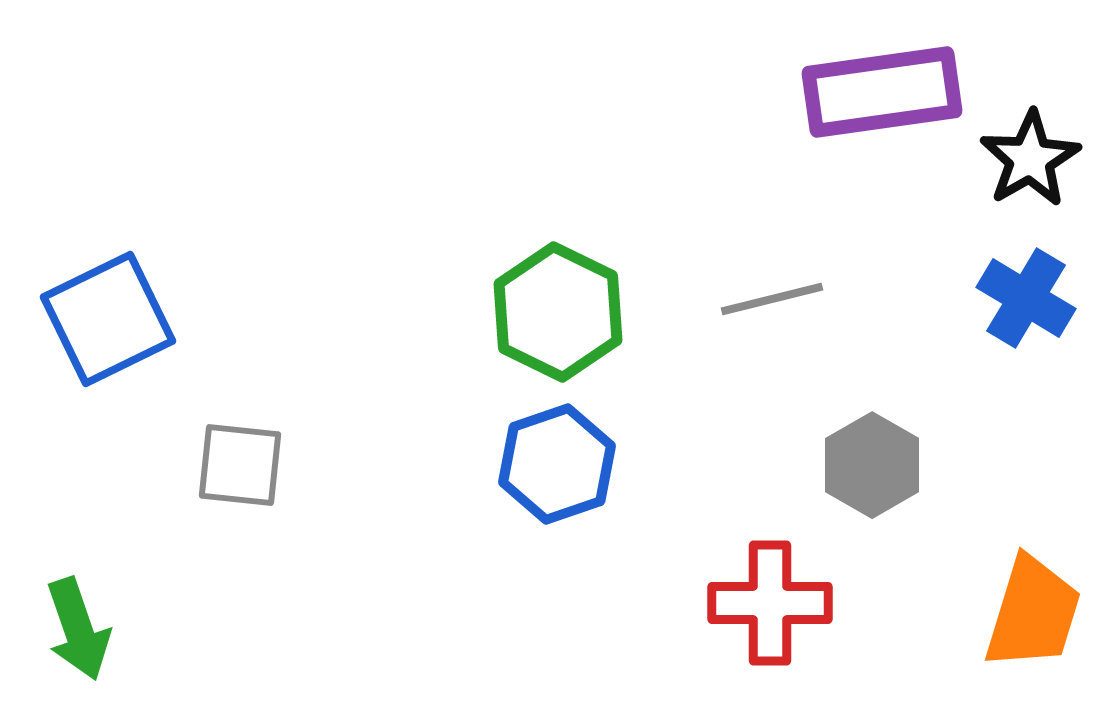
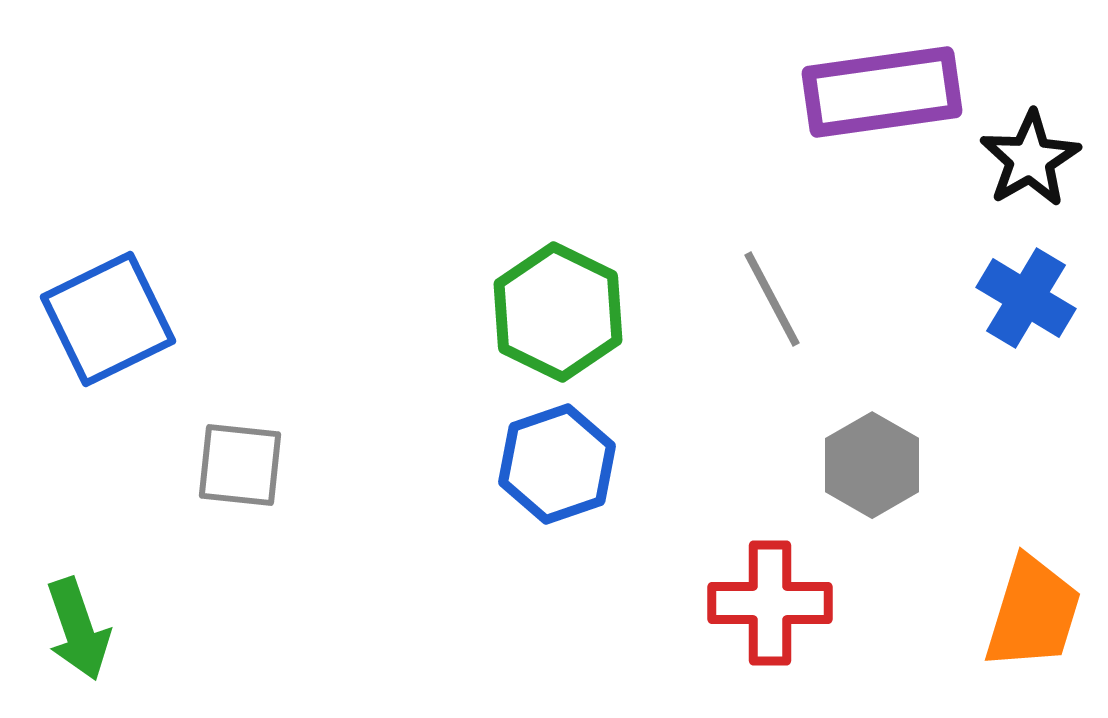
gray line: rotated 76 degrees clockwise
